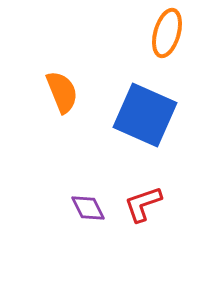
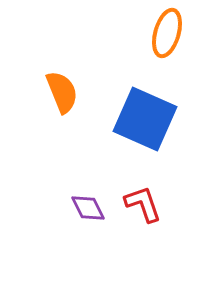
blue square: moved 4 px down
red L-shape: rotated 90 degrees clockwise
